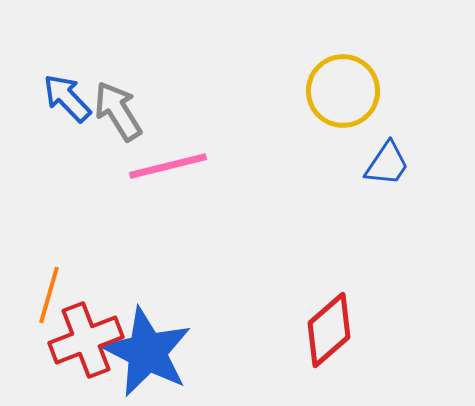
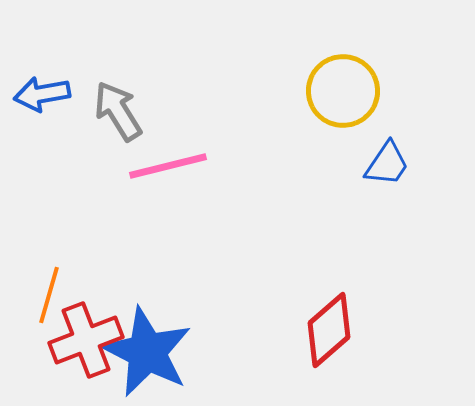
blue arrow: moved 25 px left, 4 px up; rotated 56 degrees counterclockwise
